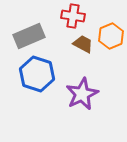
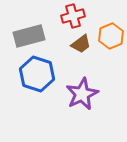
red cross: rotated 25 degrees counterclockwise
gray rectangle: rotated 8 degrees clockwise
brown trapezoid: moved 2 px left; rotated 115 degrees clockwise
